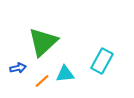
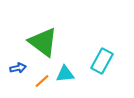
green triangle: rotated 40 degrees counterclockwise
